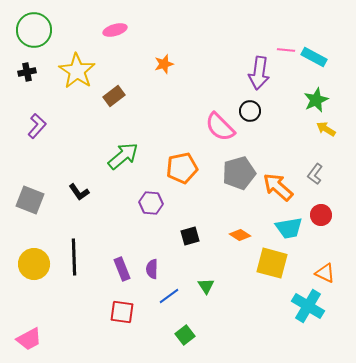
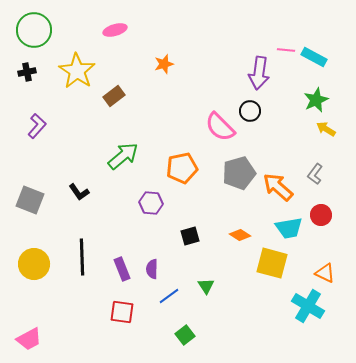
black line: moved 8 px right
